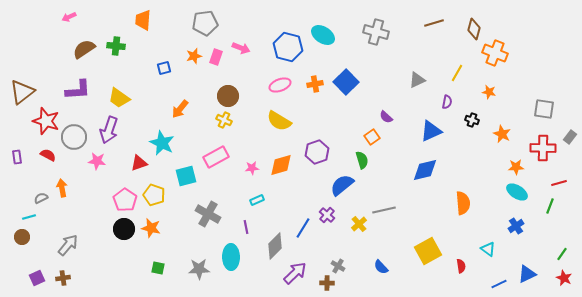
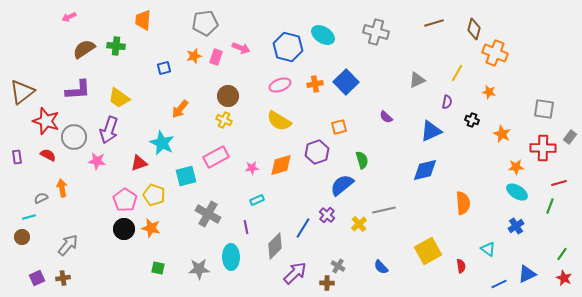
orange square at (372, 137): moved 33 px left, 10 px up; rotated 21 degrees clockwise
